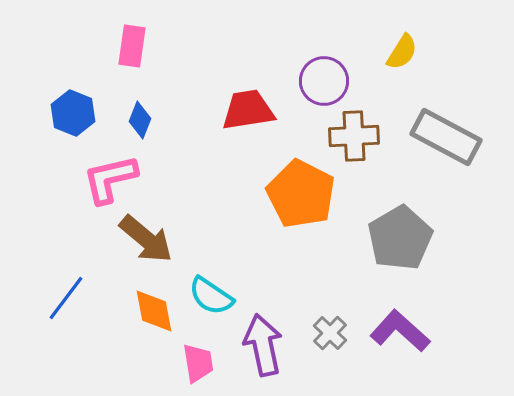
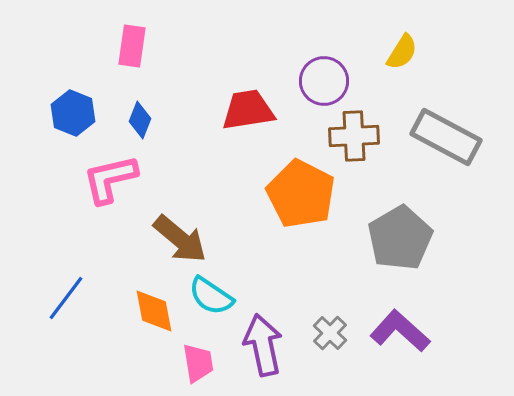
brown arrow: moved 34 px right
